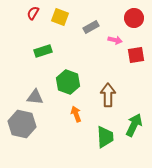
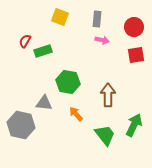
red semicircle: moved 8 px left, 28 px down
red circle: moved 9 px down
gray rectangle: moved 6 px right, 8 px up; rotated 56 degrees counterclockwise
pink arrow: moved 13 px left
green hexagon: rotated 10 degrees counterclockwise
gray triangle: moved 9 px right, 6 px down
orange arrow: rotated 21 degrees counterclockwise
gray hexagon: moved 1 px left, 1 px down
green trapezoid: moved 2 px up; rotated 35 degrees counterclockwise
